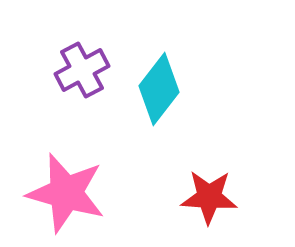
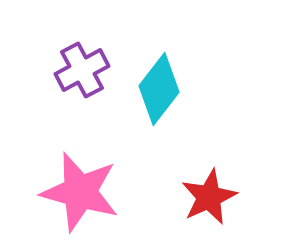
pink star: moved 14 px right, 1 px up
red star: rotated 28 degrees counterclockwise
